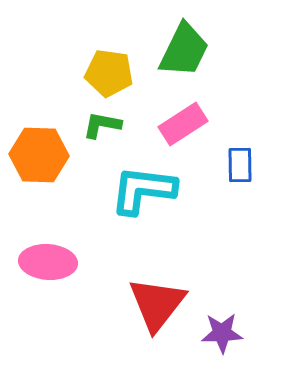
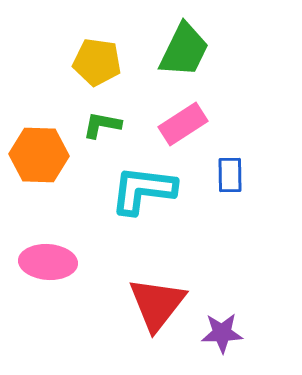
yellow pentagon: moved 12 px left, 11 px up
blue rectangle: moved 10 px left, 10 px down
